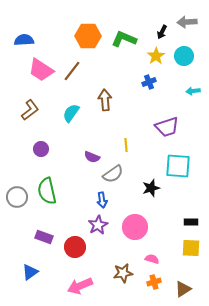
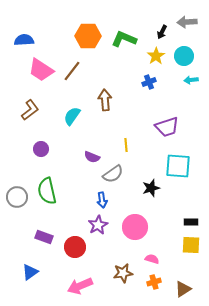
cyan arrow: moved 2 px left, 11 px up
cyan semicircle: moved 1 px right, 3 px down
yellow square: moved 3 px up
